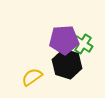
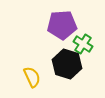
purple pentagon: moved 2 px left, 15 px up
yellow semicircle: rotated 100 degrees clockwise
